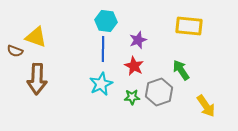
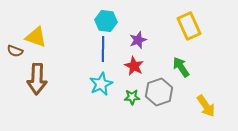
yellow rectangle: rotated 60 degrees clockwise
green arrow: moved 3 px up
